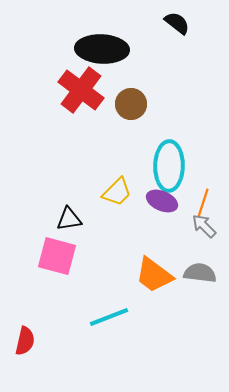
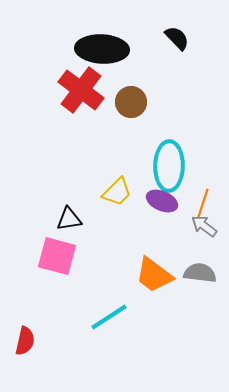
black semicircle: moved 15 px down; rotated 8 degrees clockwise
brown circle: moved 2 px up
gray arrow: rotated 8 degrees counterclockwise
cyan line: rotated 12 degrees counterclockwise
